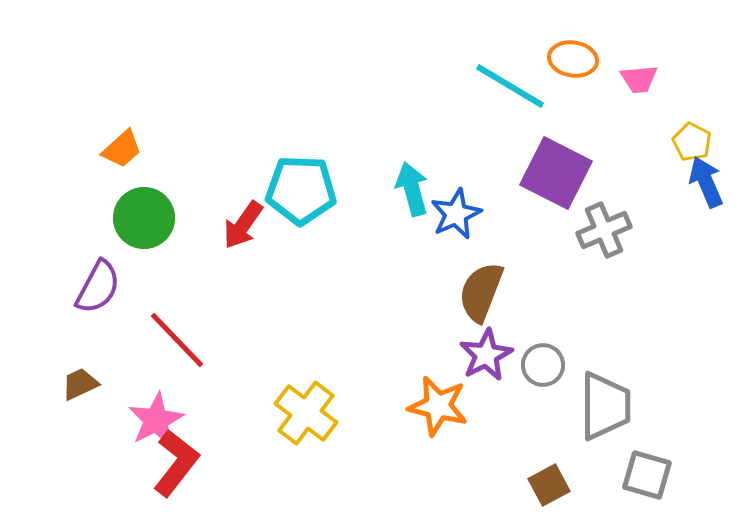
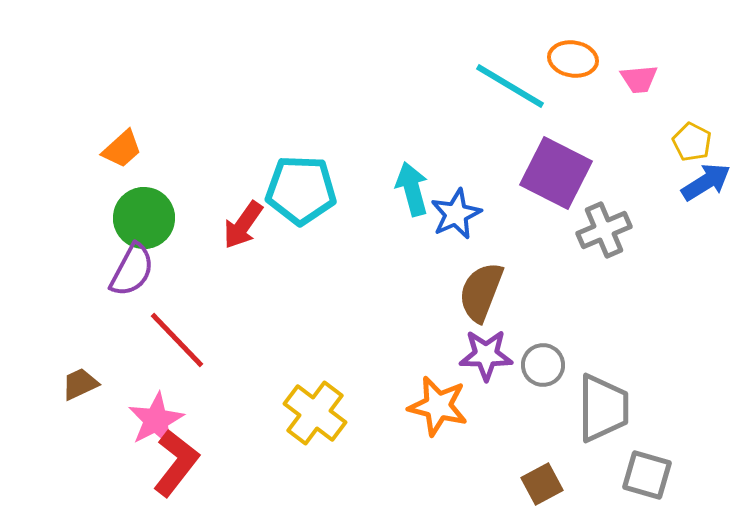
blue arrow: rotated 81 degrees clockwise
purple semicircle: moved 34 px right, 17 px up
purple star: rotated 28 degrees clockwise
gray trapezoid: moved 2 px left, 2 px down
yellow cross: moved 9 px right
brown square: moved 7 px left, 1 px up
